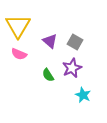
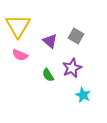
gray square: moved 1 px right, 6 px up
pink semicircle: moved 1 px right, 1 px down
